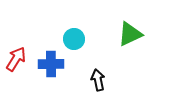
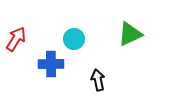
red arrow: moved 20 px up
